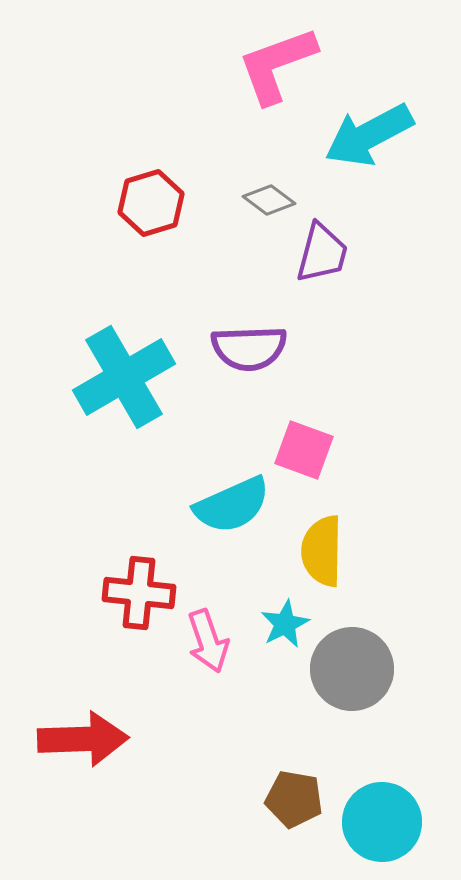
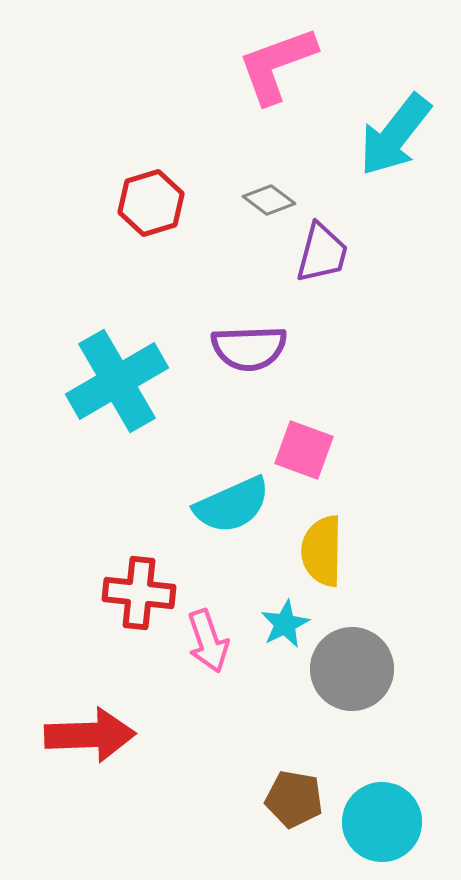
cyan arrow: moved 26 px right; rotated 24 degrees counterclockwise
cyan cross: moved 7 px left, 4 px down
red arrow: moved 7 px right, 4 px up
